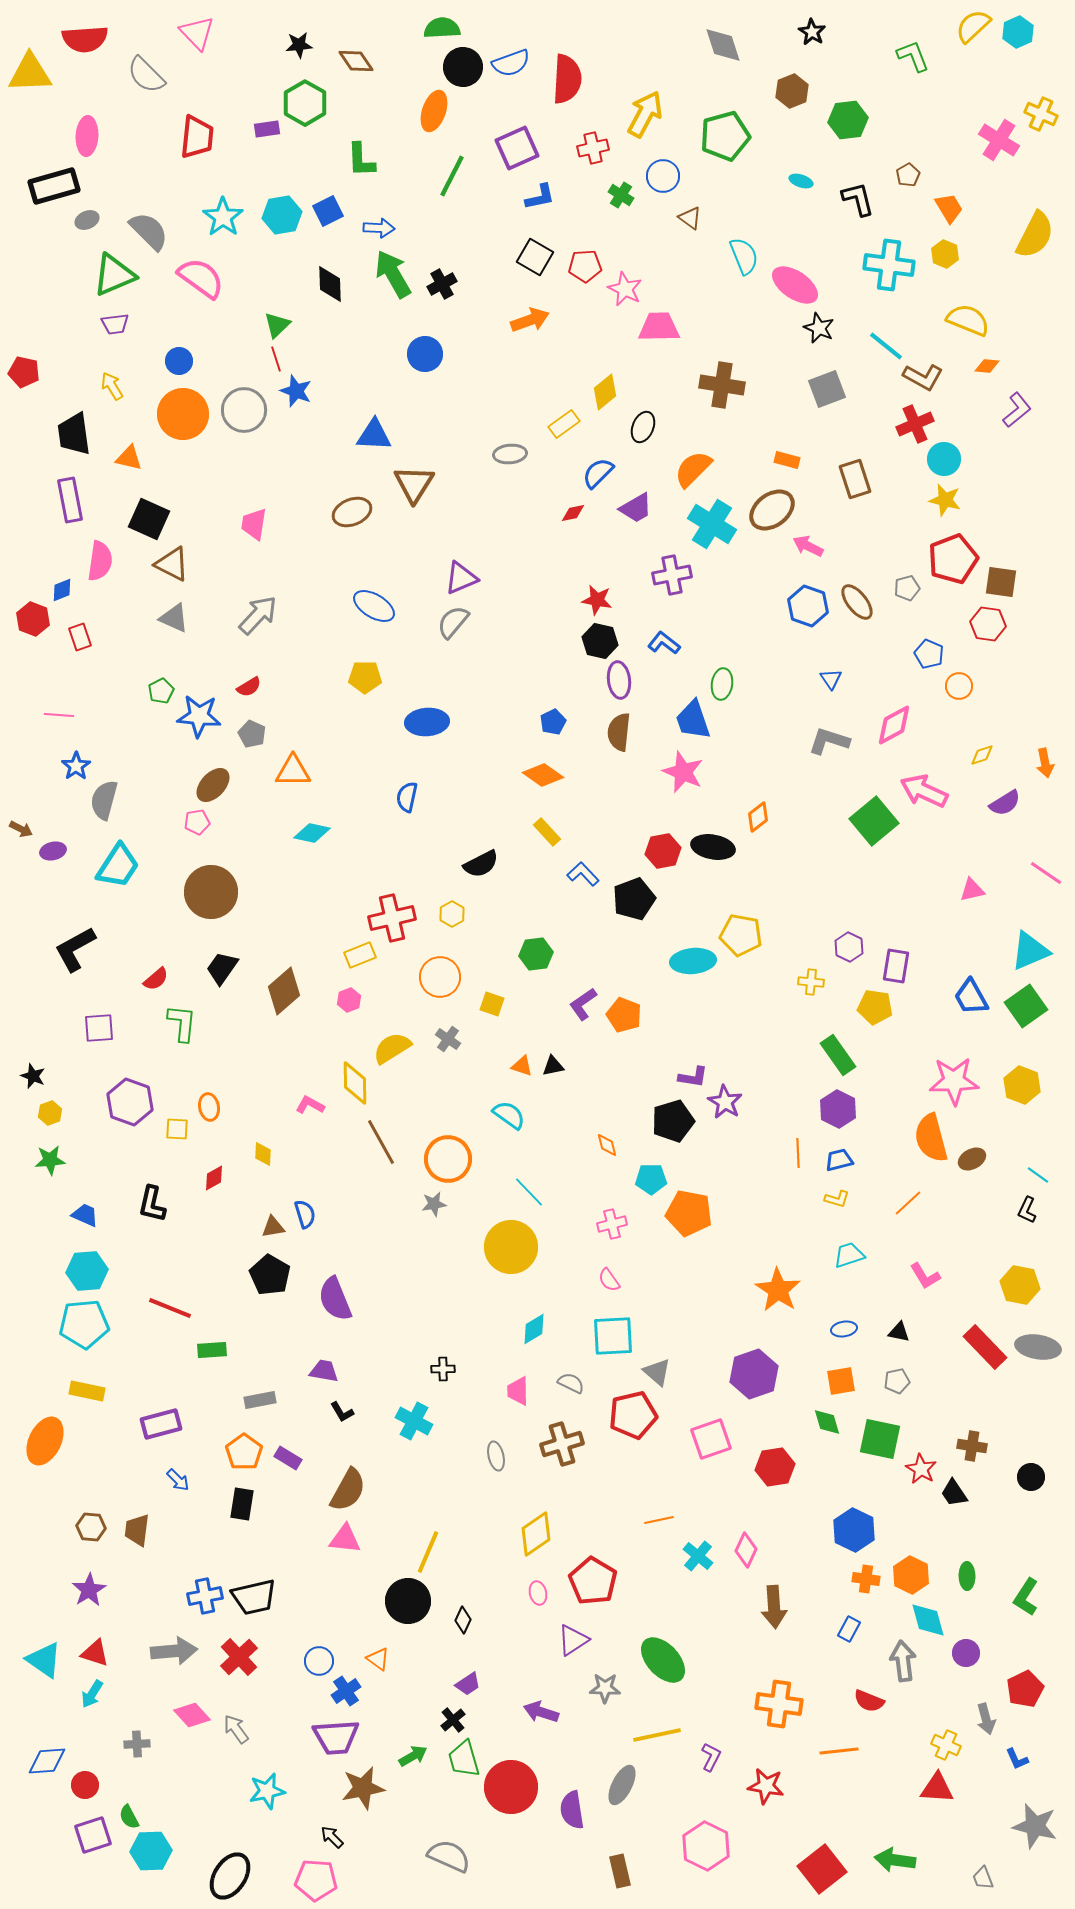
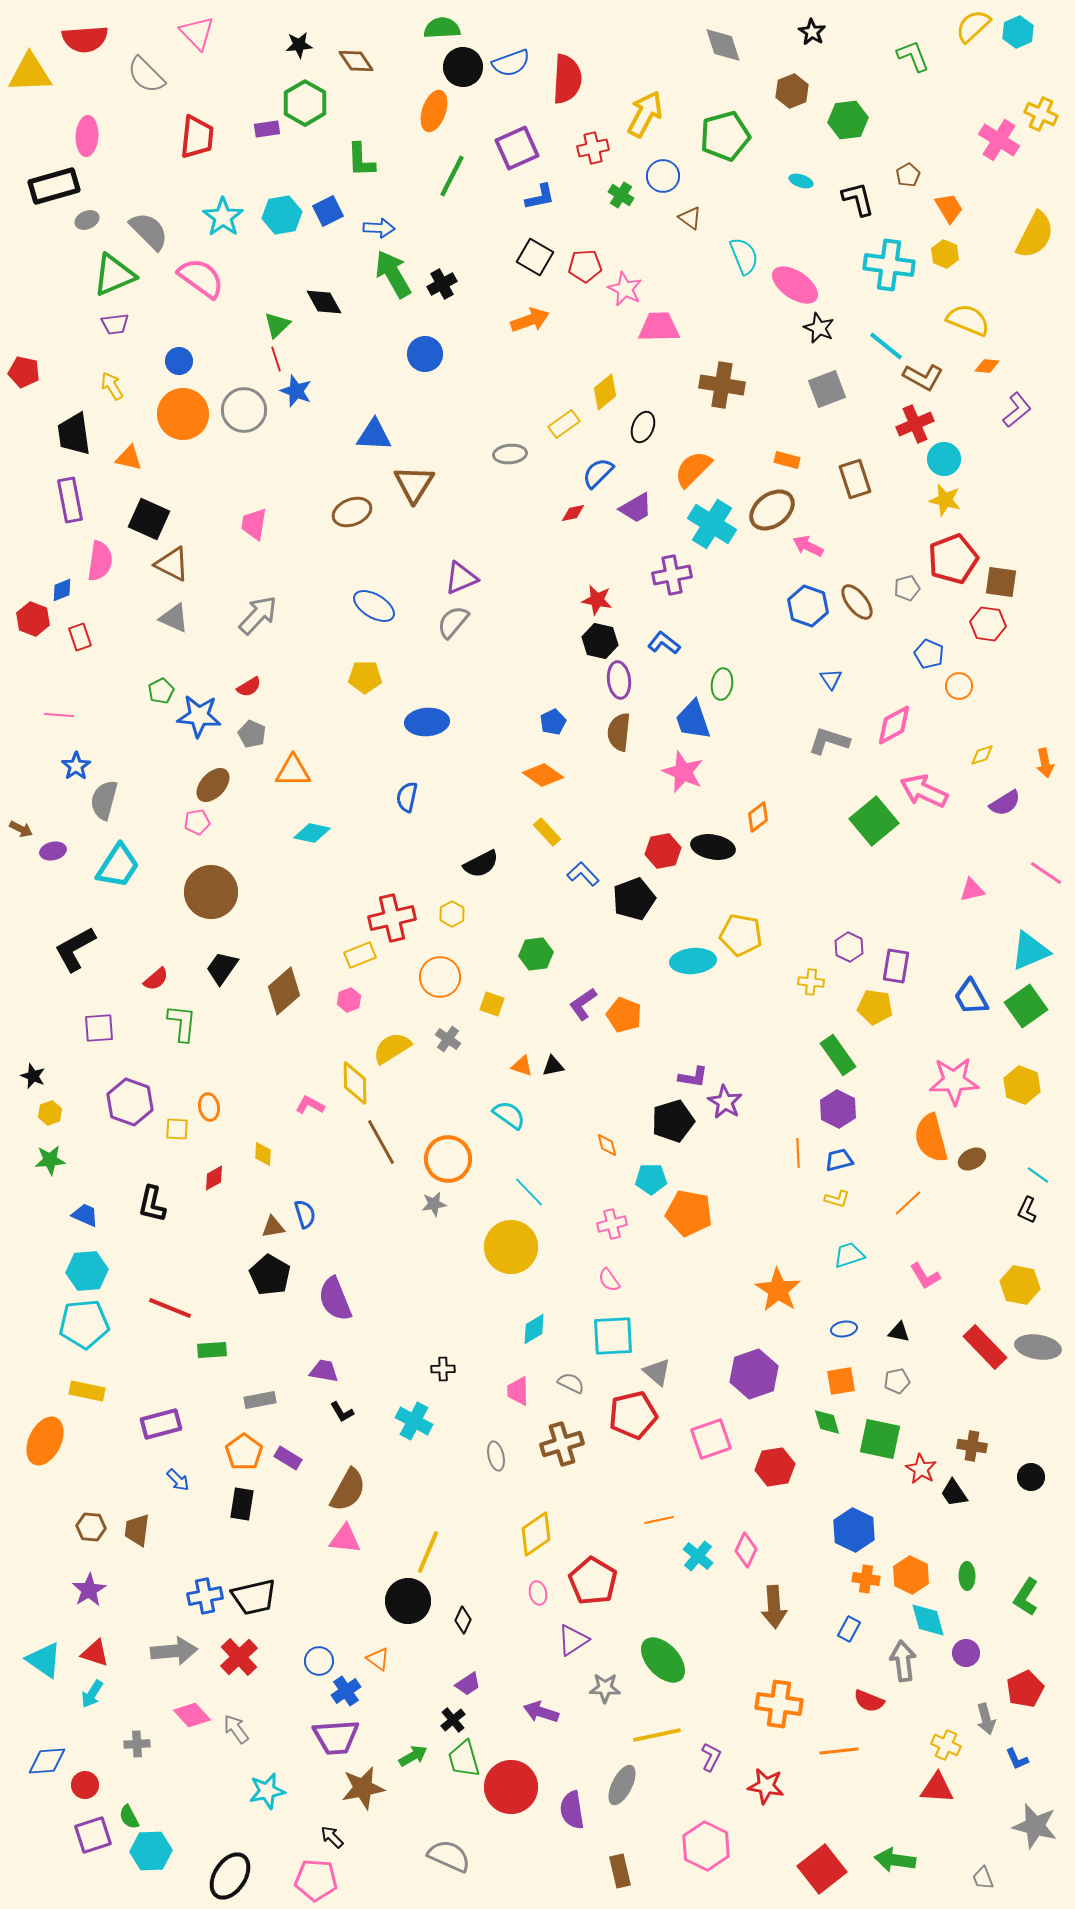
black diamond at (330, 284): moved 6 px left, 18 px down; rotated 27 degrees counterclockwise
